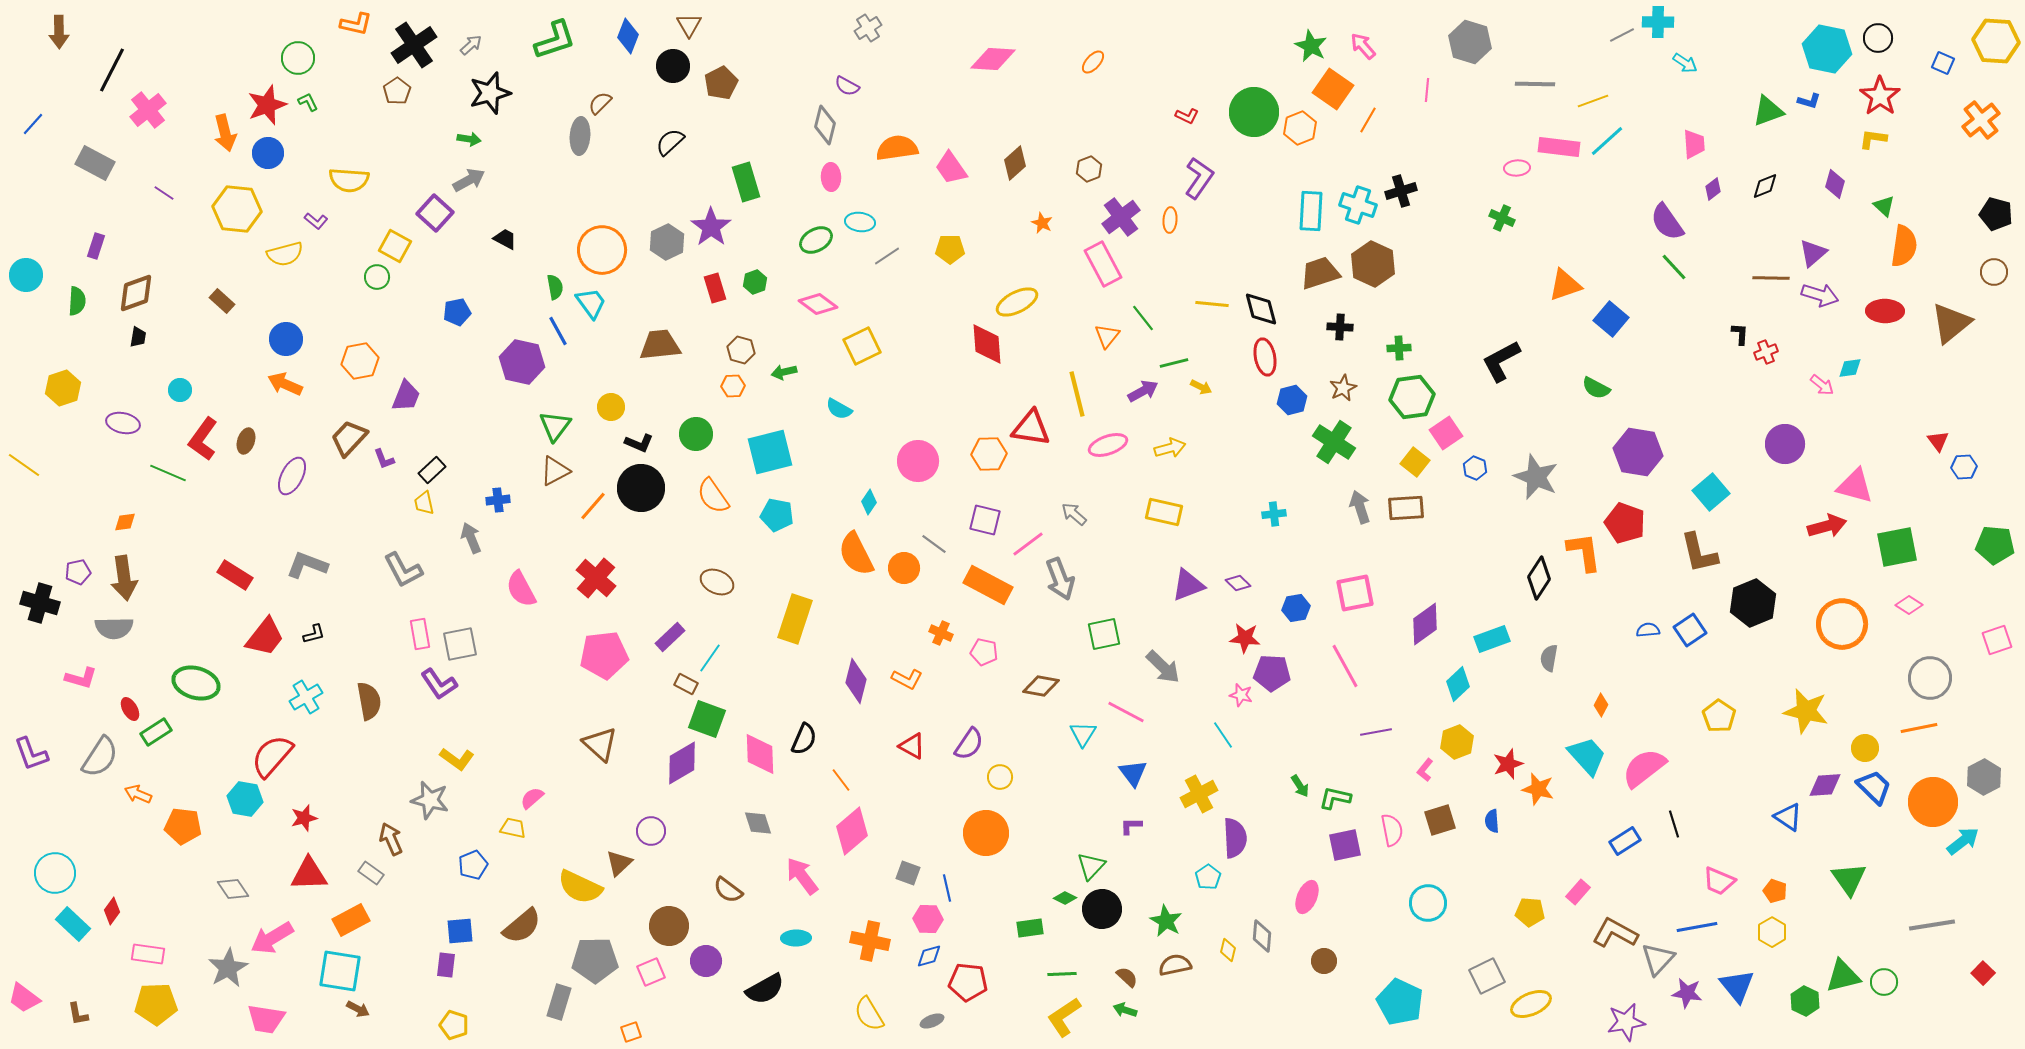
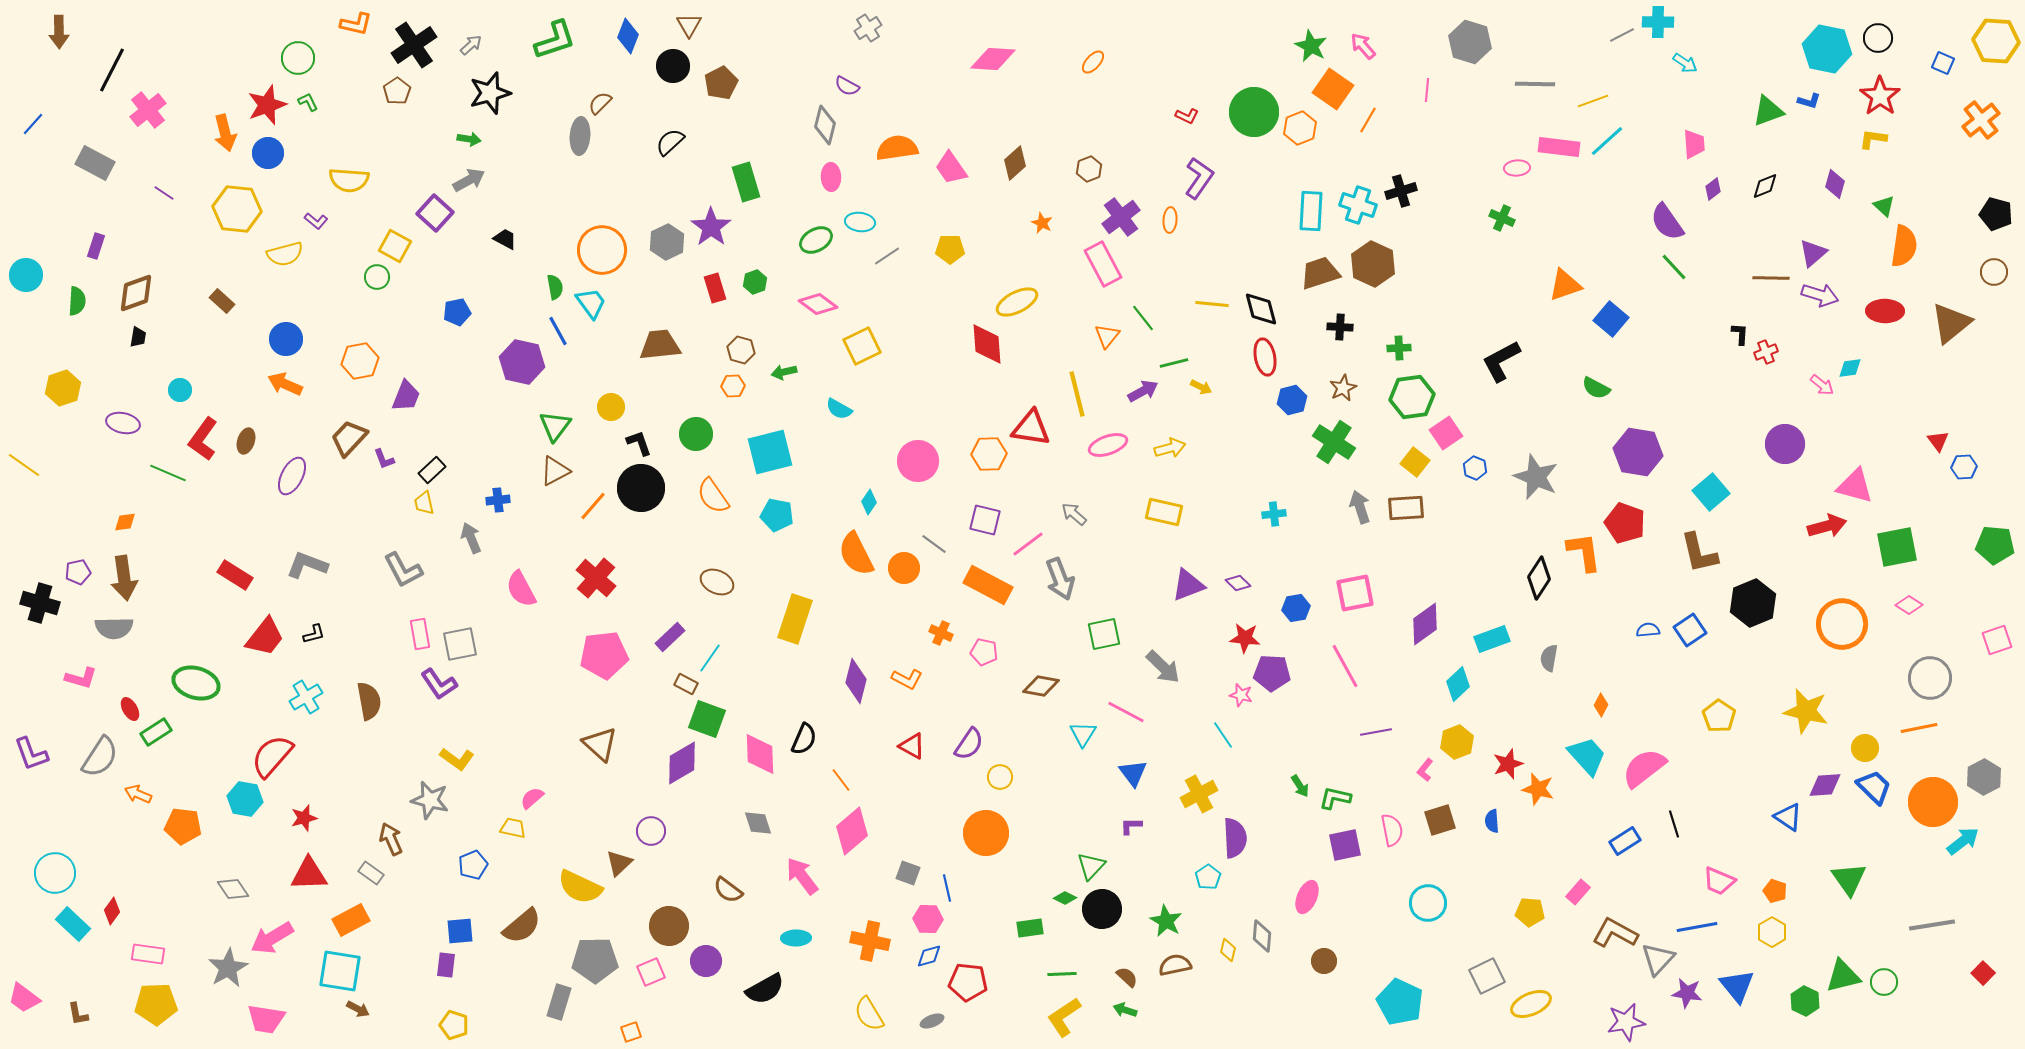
black L-shape at (639, 443): rotated 132 degrees counterclockwise
